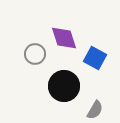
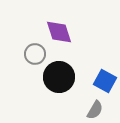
purple diamond: moved 5 px left, 6 px up
blue square: moved 10 px right, 23 px down
black circle: moved 5 px left, 9 px up
